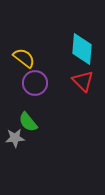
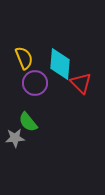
cyan diamond: moved 22 px left, 15 px down
yellow semicircle: rotated 30 degrees clockwise
red triangle: moved 2 px left, 2 px down
